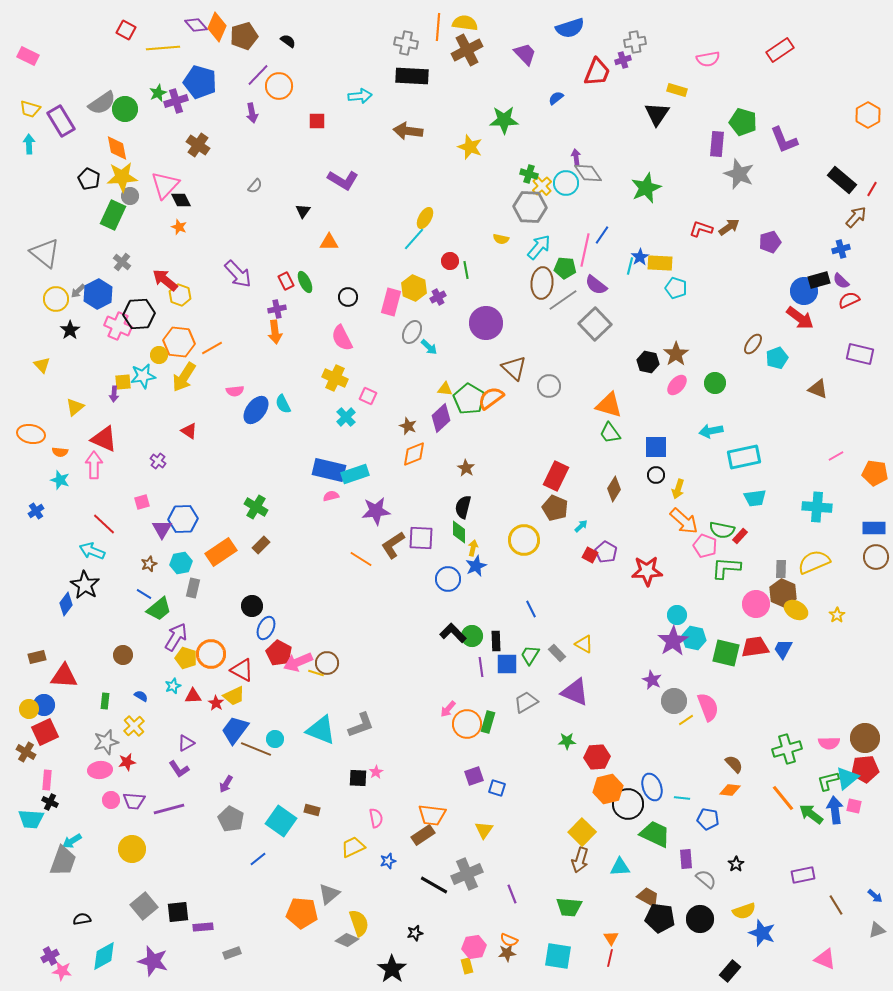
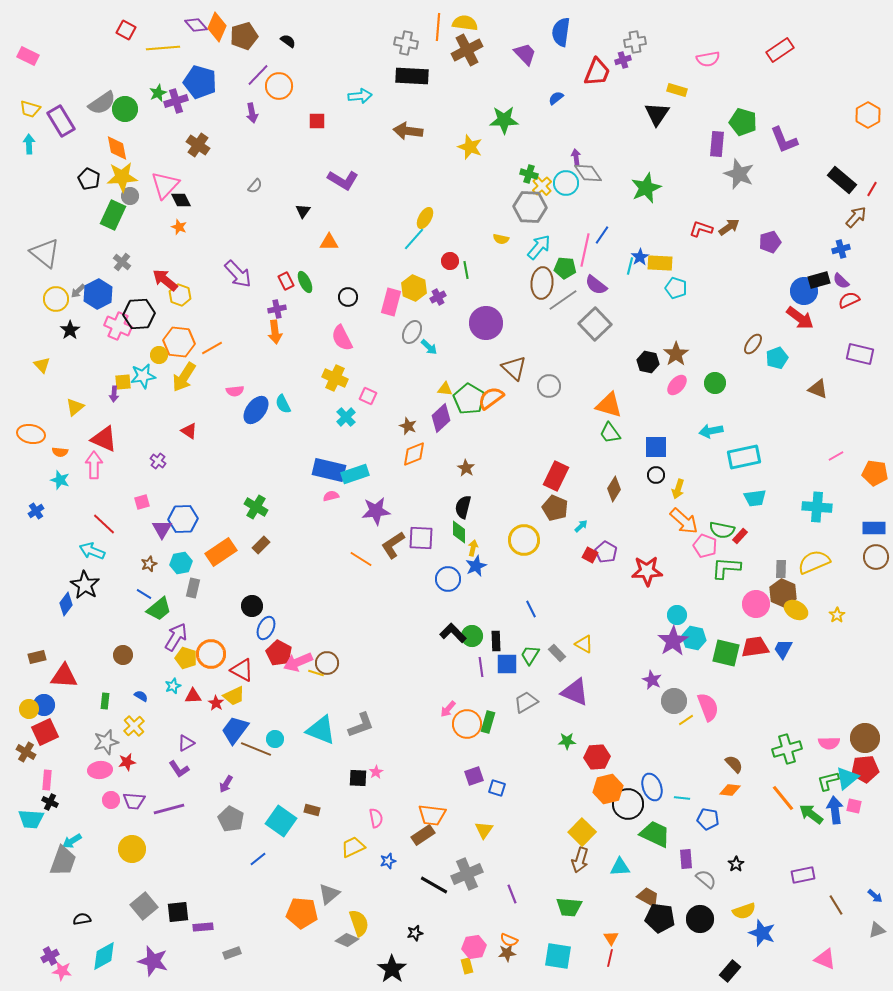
blue semicircle at (570, 28): moved 9 px left, 4 px down; rotated 116 degrees clockwise
